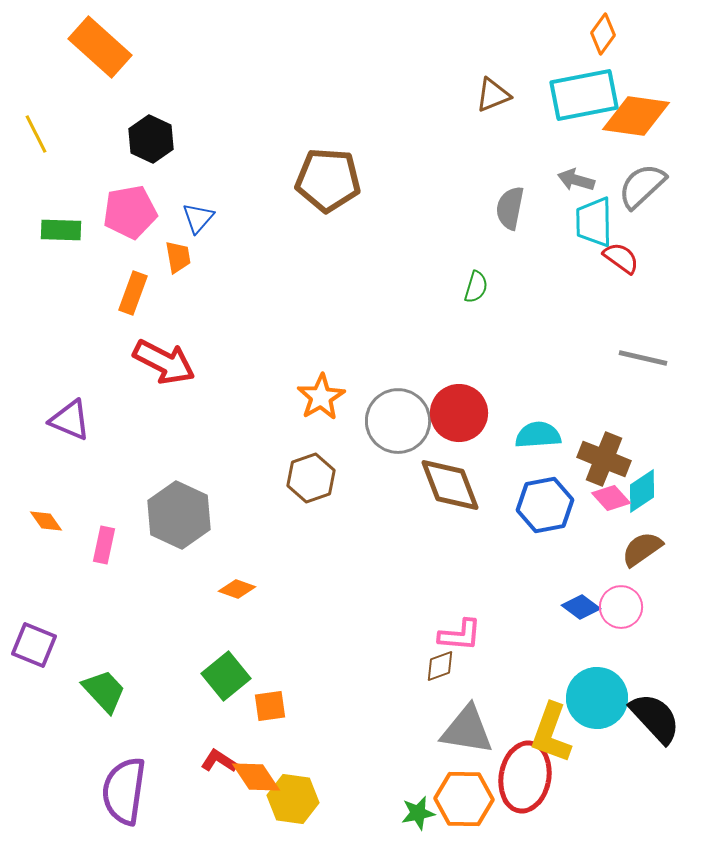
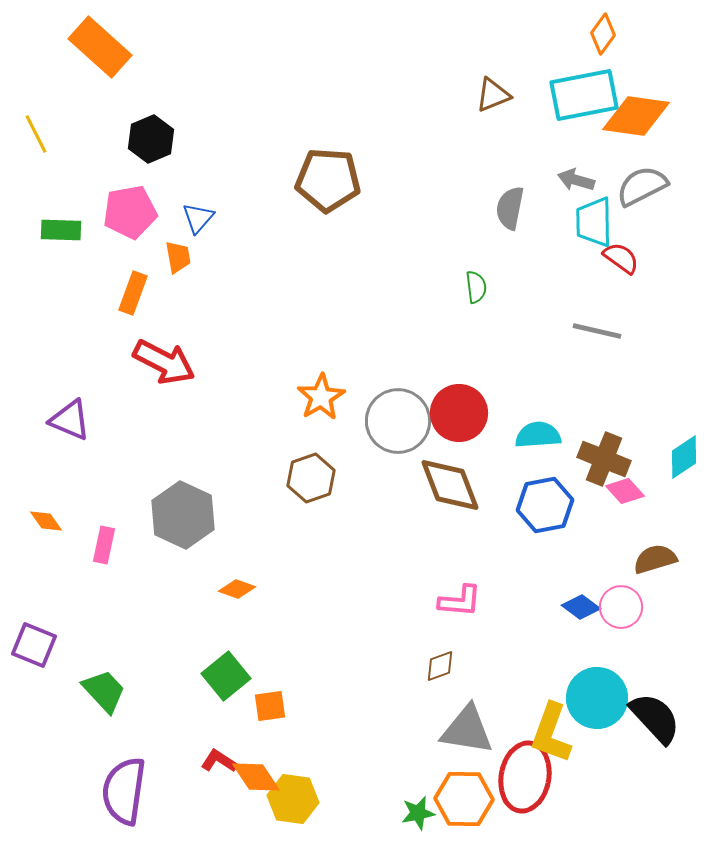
black hexagon at (151, 139): rotated 12 degrees clockwise
gray semicircle at (642, 186): rotated 16 degrees clockwise
green semicircle at (476, 287): rotated 24 degrees counterclockwise
gray line at (643, 358): moved 46 px left, 27 px up
cyan diamond at (642, 491): moved 42 px right, 34 px up
pink diamond at (611, 498): moved 14 px right, 7 px up
gray hexagon at (179, 515): moved 4 px right
brown semicircle at (642, 549): moved 13 px right, 10 px down; rotated 18 degrees clockwise
pink L-shape at (460, 635): moved 34 px up
